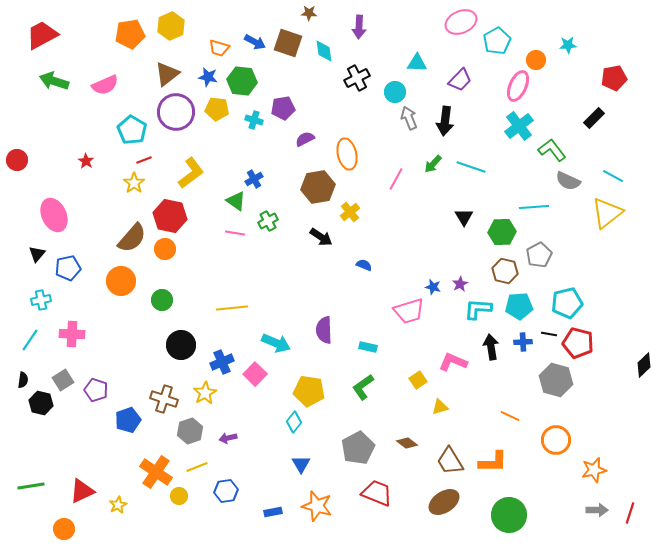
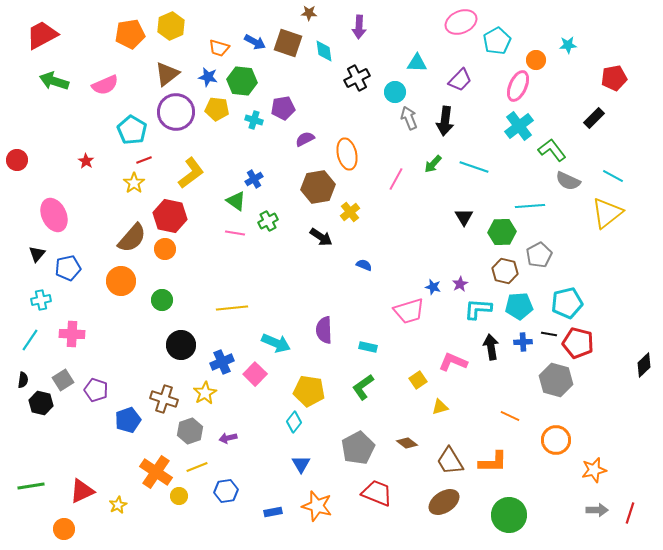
cyan line at (471, 167): moved 3 px right
cyan line at (534, 207): moved 4 px left, 1 px up
